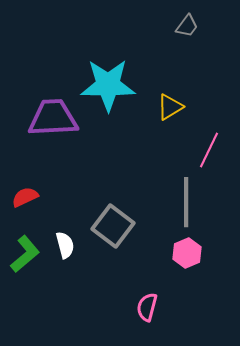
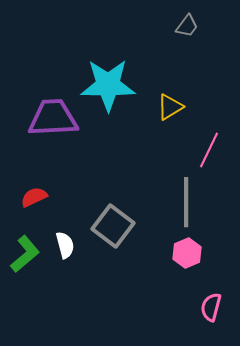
red semicircle: moved 9 px right
pink semicircle: moved 64 px right
